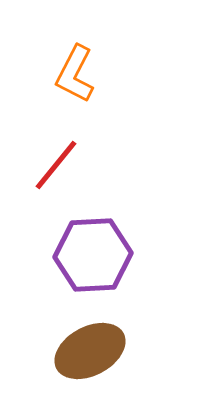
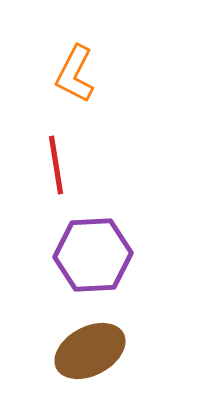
red line: rotated 48 degrees counterclockwise
